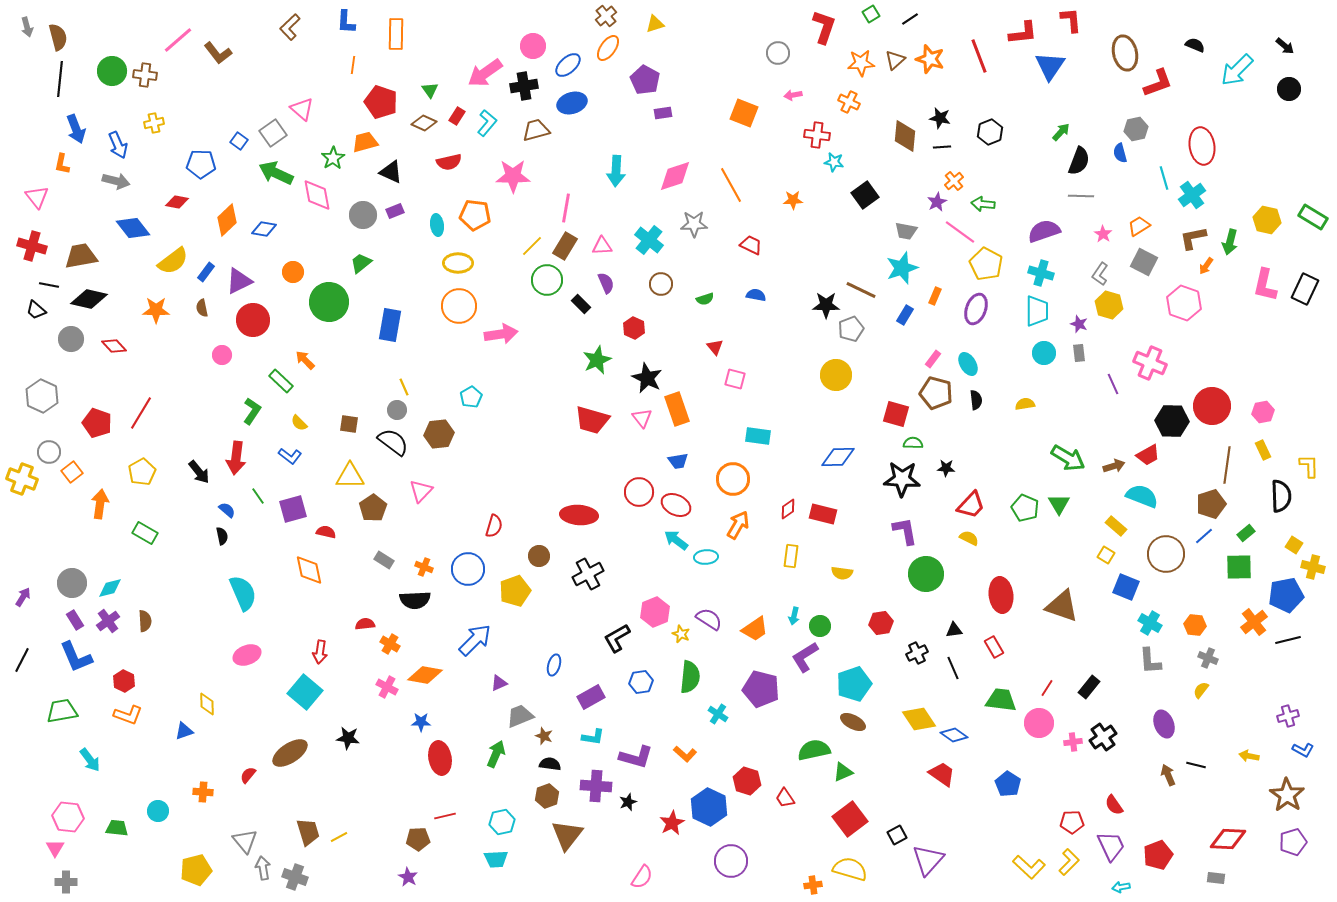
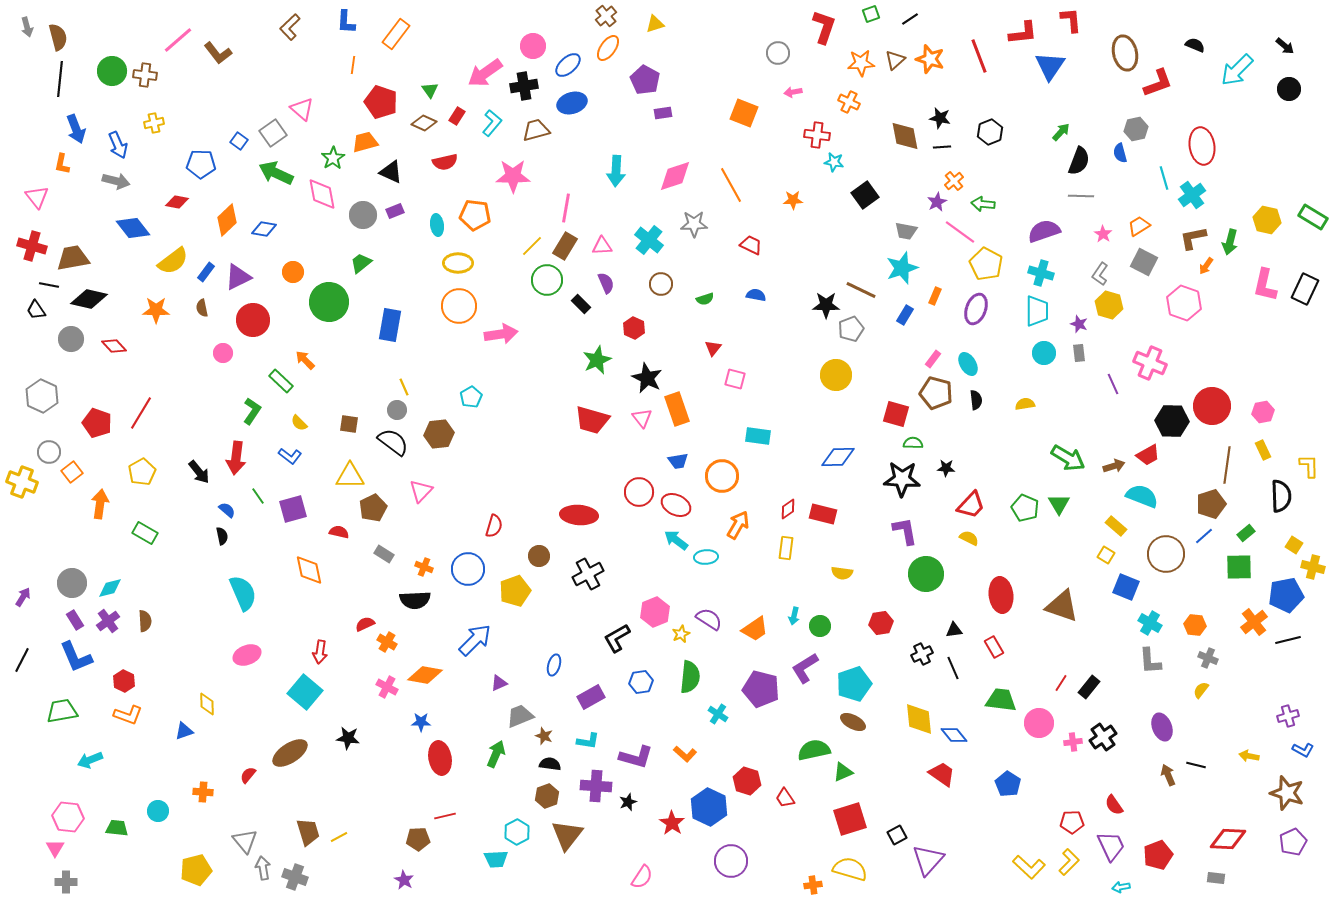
green square at (871, 14): rotated 12 degrees clockwise
orange rectangle at (396, 34): rotated 36 degrees clockwise
pink arrow at (793, 95): moved 3 px up
cyan L-shape at (487, 123): moved 5 px right
brown diamond at (905, 136): rotated 16 degrees counterclockwise
red semicircle at (449, 162): moved 4 px left
pink diamond at (317, 195): moved 5 px right, 1 px up
brown trapezoid at (81, 256): moved 8 px left, 2 px down
purple triangle at (239, 281): moved 1 px left, 4 px up
black trapezoid at (36, 310): rotated 15 degrees clockwise
red triangle at (715, 347): moved 2 px left, 1 px down; rotated 18 degrees clockwise
pink circle at (222, 355): moved 1 px right, 2 px up
yellow cross at (22, 479): moved 3 px down
orange circle at (733, 479): moved 11 px left, 3 px up
brown pentagon at (373, 508): rotated 8 degrees clockwise
red semicircle at (326, 532): moved 13 px right
yellow rectangle at (791, 556): moved 5 px left, 8 px up
gray rectangle at (384, 560): moved 6 px up
red semicircle at (365, 624): rotated 18 degrees counterclockwise
yellow star at (681, 634): rotated 24 degrees clockwise
orange cross at (390, 644): moved 3 px left, 2 px up
black cross at (917, 653): moved 5 px right, 1 px down
purple L-shape at (805, 657): moved 11 px down
red line at (1047, 688): moved 14 px right, 5 px up
yellow diamond at (919, 719): rotated 28 degrees clockwise
purple ellipse at (1164, 724): moved 2 px left, 3 px down
blue diamond at (954, 735): rotated 16 degrees clockwise
cyan L-shape at (593, 737): moved 5 px left, 4 px down
cyan arrow at (90, 760): rotated 105 degrees clockwise
brown star at (1287, 795): moved 2 px up; rotated 16 degrees counterclockwise
red square at (850, 819): rotated 20 degrees clockwise
cyan hexagon at (502, 822): moved 15 px right, 10 px down; rotated 15 degrees counterclockwise
red star at (672, 823): rotated 10 degrees counterclockwise
purple pentagon at (1293, 842): rotated 8 degrees counterclockwise
purple star at (408, 877): moved 4 px left, 3 px down
